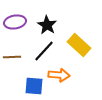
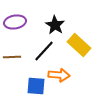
black star: moved 8 px right
blue square: moved 2 px right
